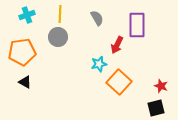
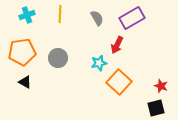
purple rectangle: moved 5 px left, 7 px up; rotated 60 degrees clockwise
gray circle: moved 21 px down
cyan star: moved 1 px up
